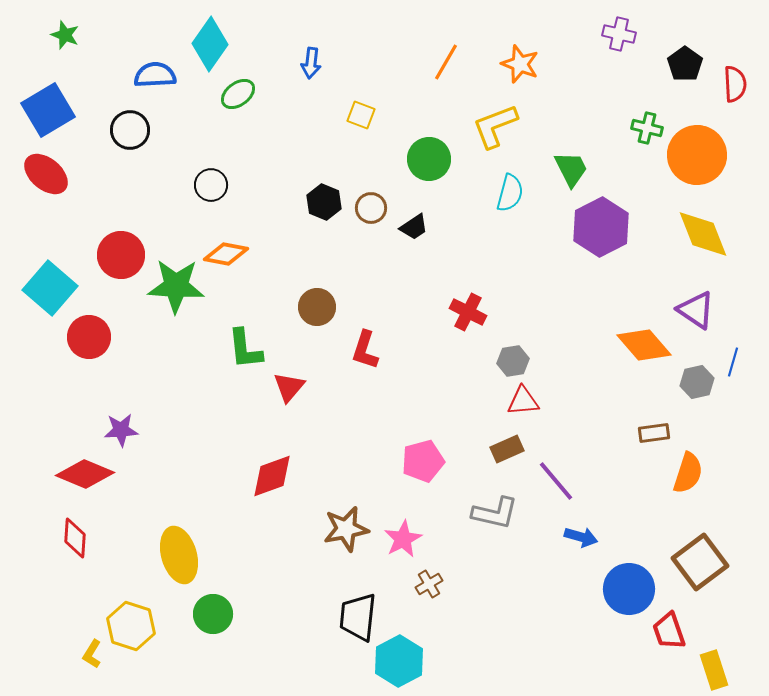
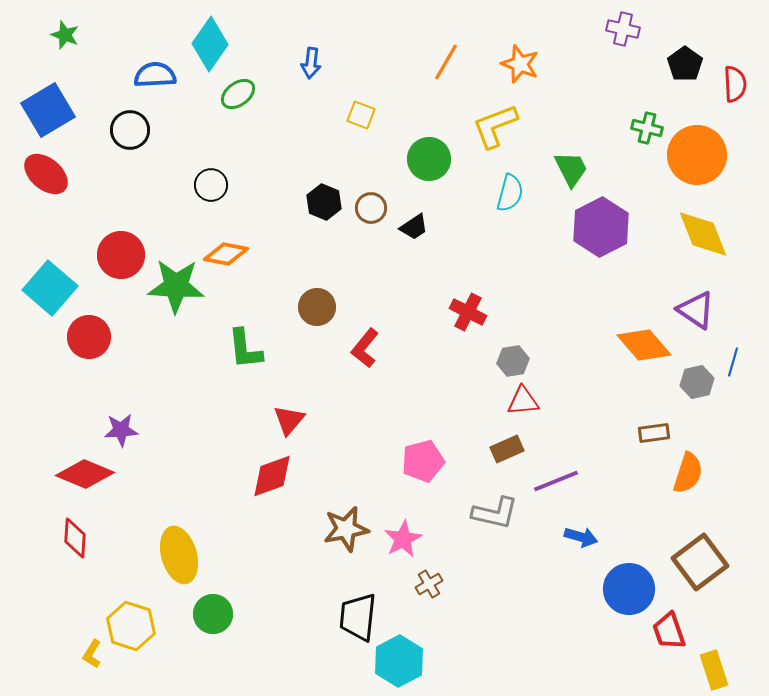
purple cross at (619, 34): moved 4 px right, 5 px up
red L-shape at (365, 350): moved 2 px up; rotated 21 degrees clockwise
red triangle at (289, 387): moved 33 px down
purple line at (556, 481): rotated 72 degrees counterclockwise
